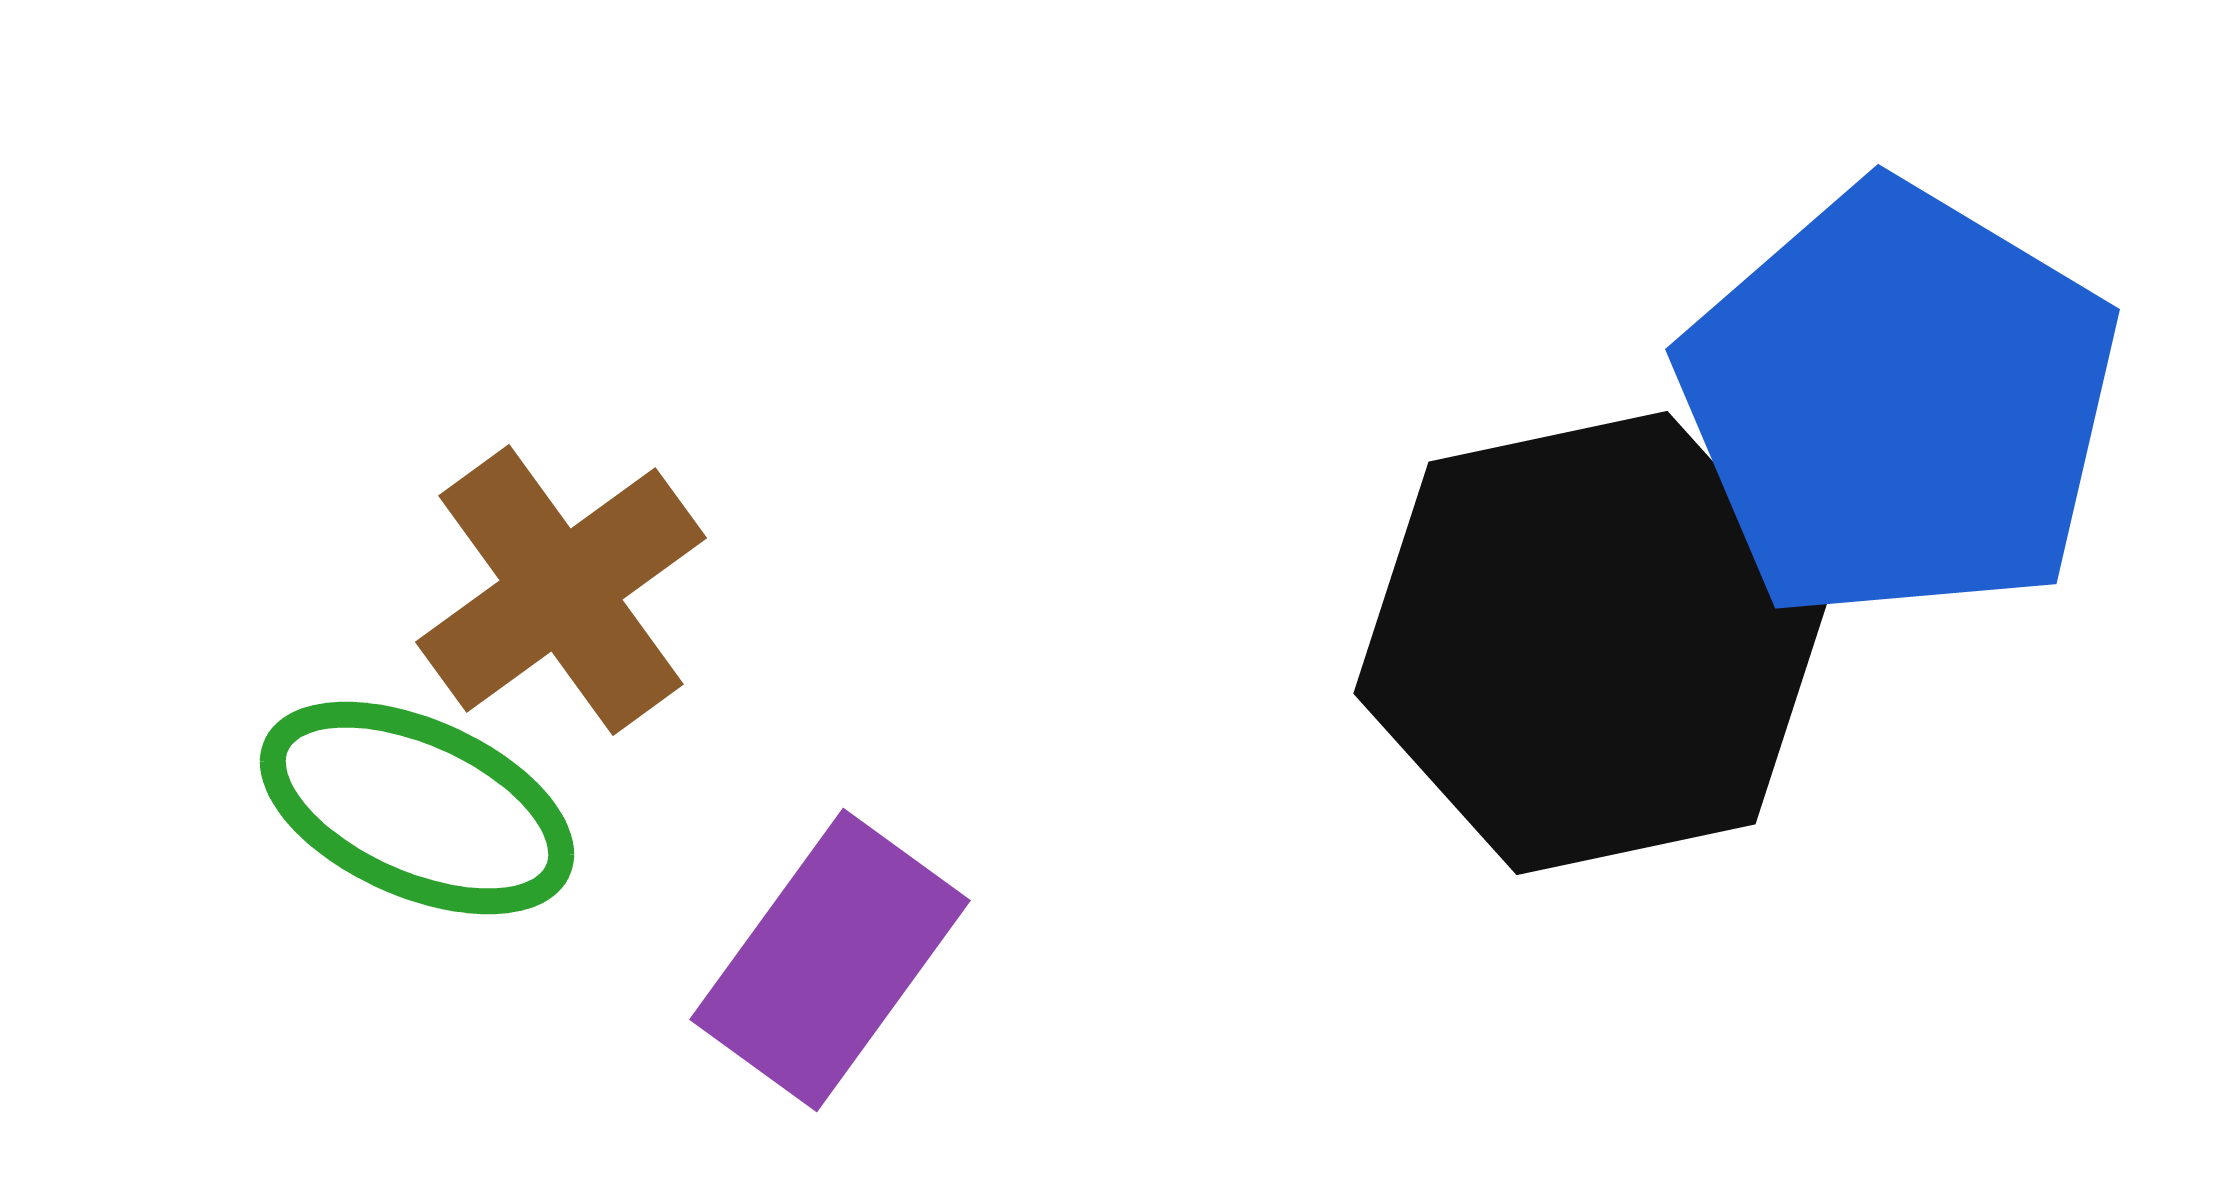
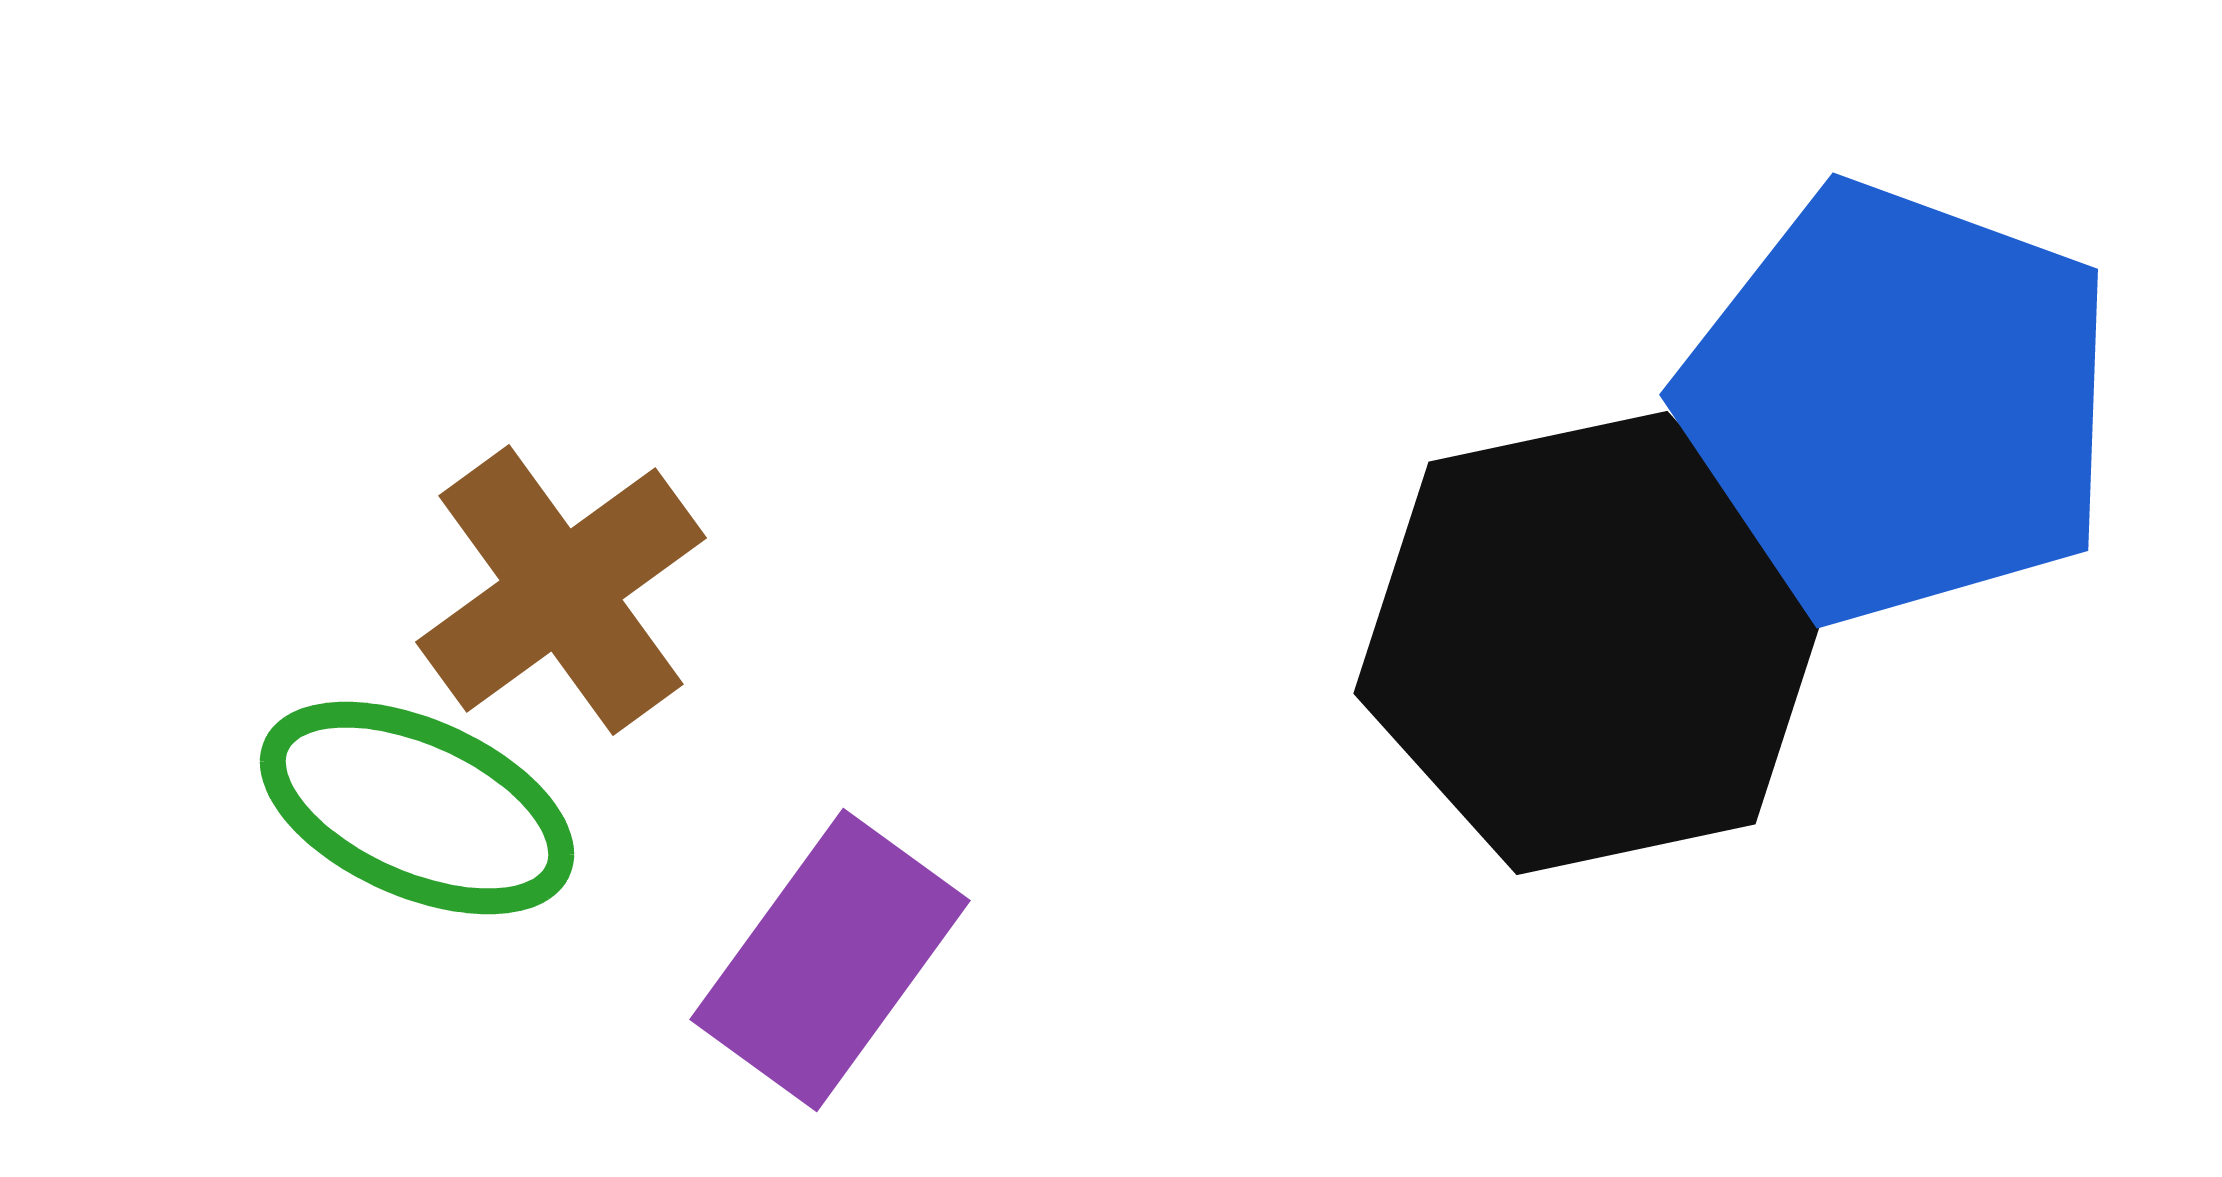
blue pentagon: rotated 11 degrees counterclockwise
